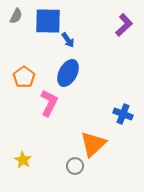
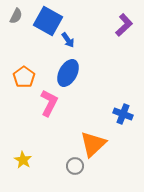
blue square: rotated 28 degrees clockwise
